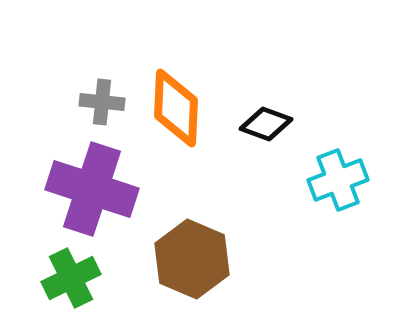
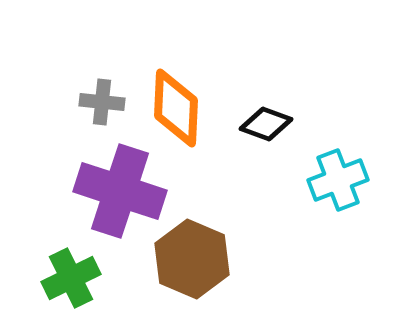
purple cross: moved 28 px right, 2 px down
